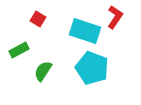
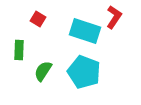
red L-shape: moved 1 px left
green rectangle: rotated 60 degrees counterclockwise
cyan pentagon: moved 8 px left, 4 px down
